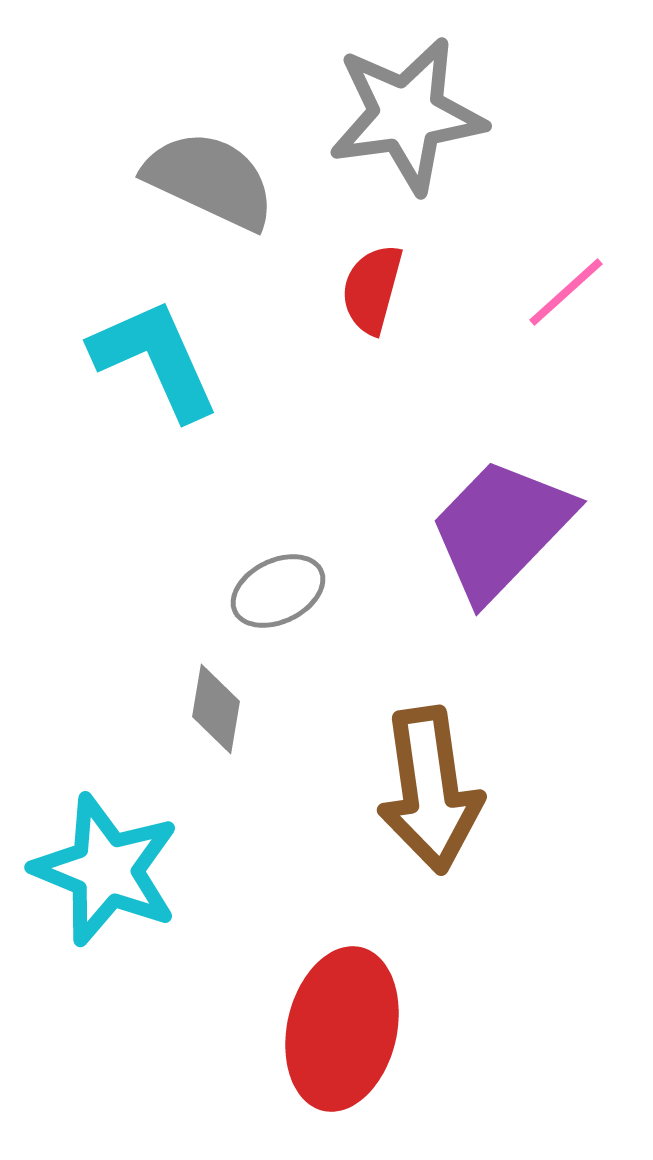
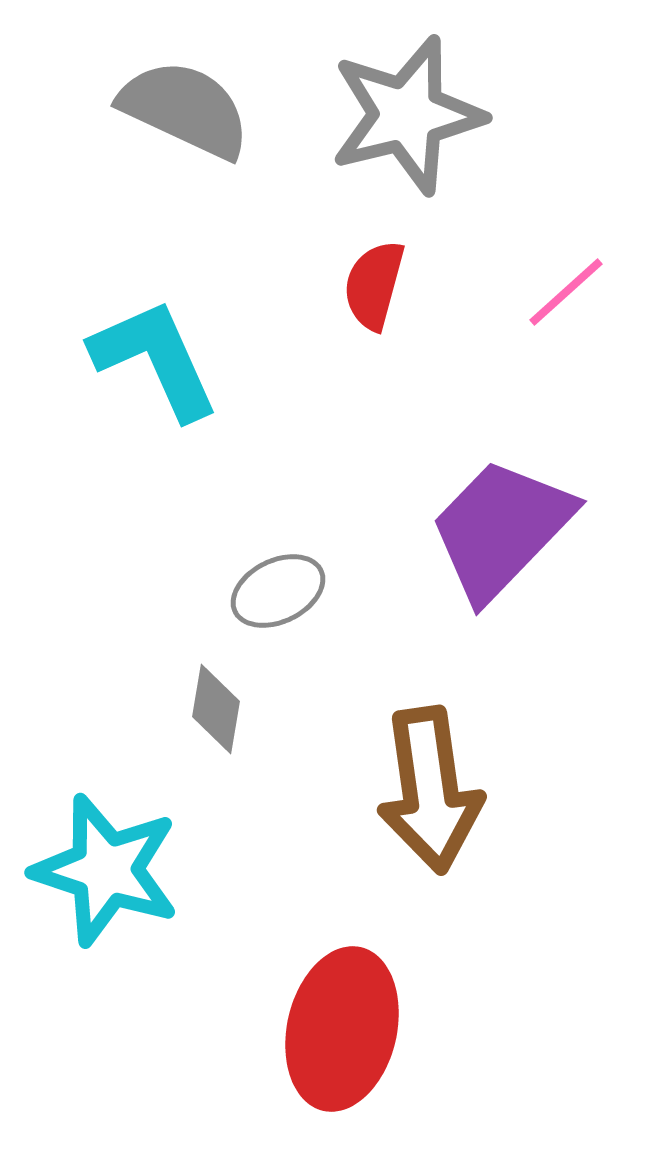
gray star: rotated 6 degrees counterclockwise
gray semicircle: moved 25 px left, 71 px up
red semicircle: moved 2 px right, 4 px up
cyan star: rotated 4 degrees counterclockwise
